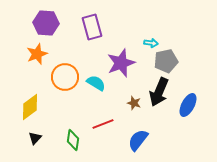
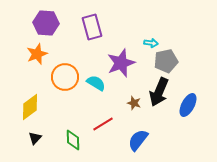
red line: rotated 10 degrees counterclockwise
green diamond: rotated 10 degrees counterclockwise
